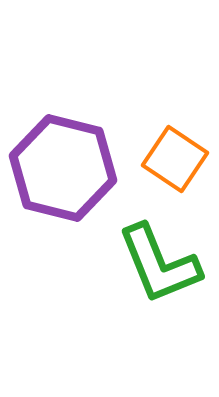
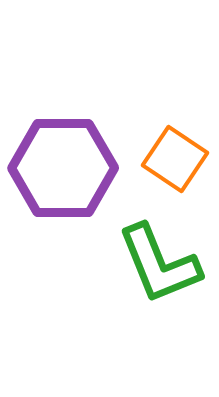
purple hexagon: rotated 14 degrees counterclockwise
